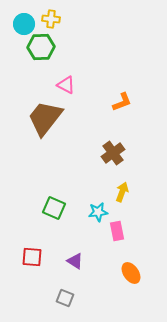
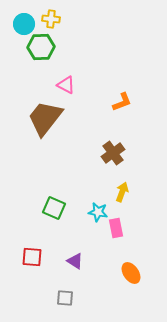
cyan star: rotated 18 degrees clockwise
pink rectangle: moved 1 px left, 3 px up
gray square: rotated 18 degrees counterclockwise
